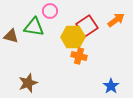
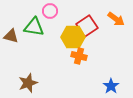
orange arrow: moved 1 px up; rotated 72 degrees clockwise
